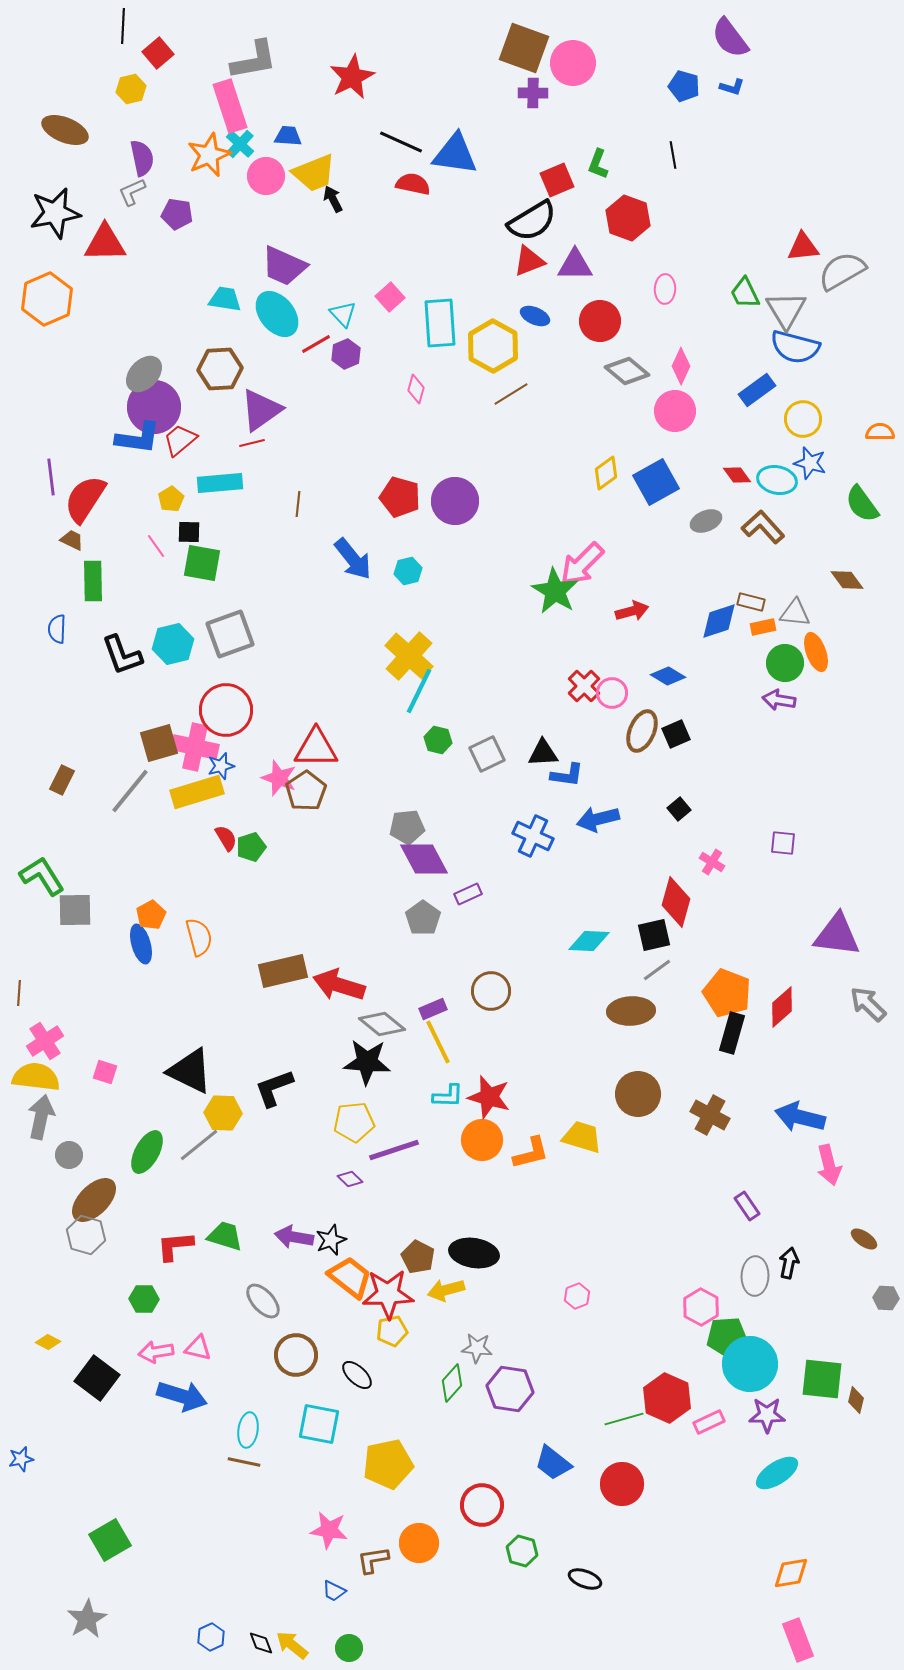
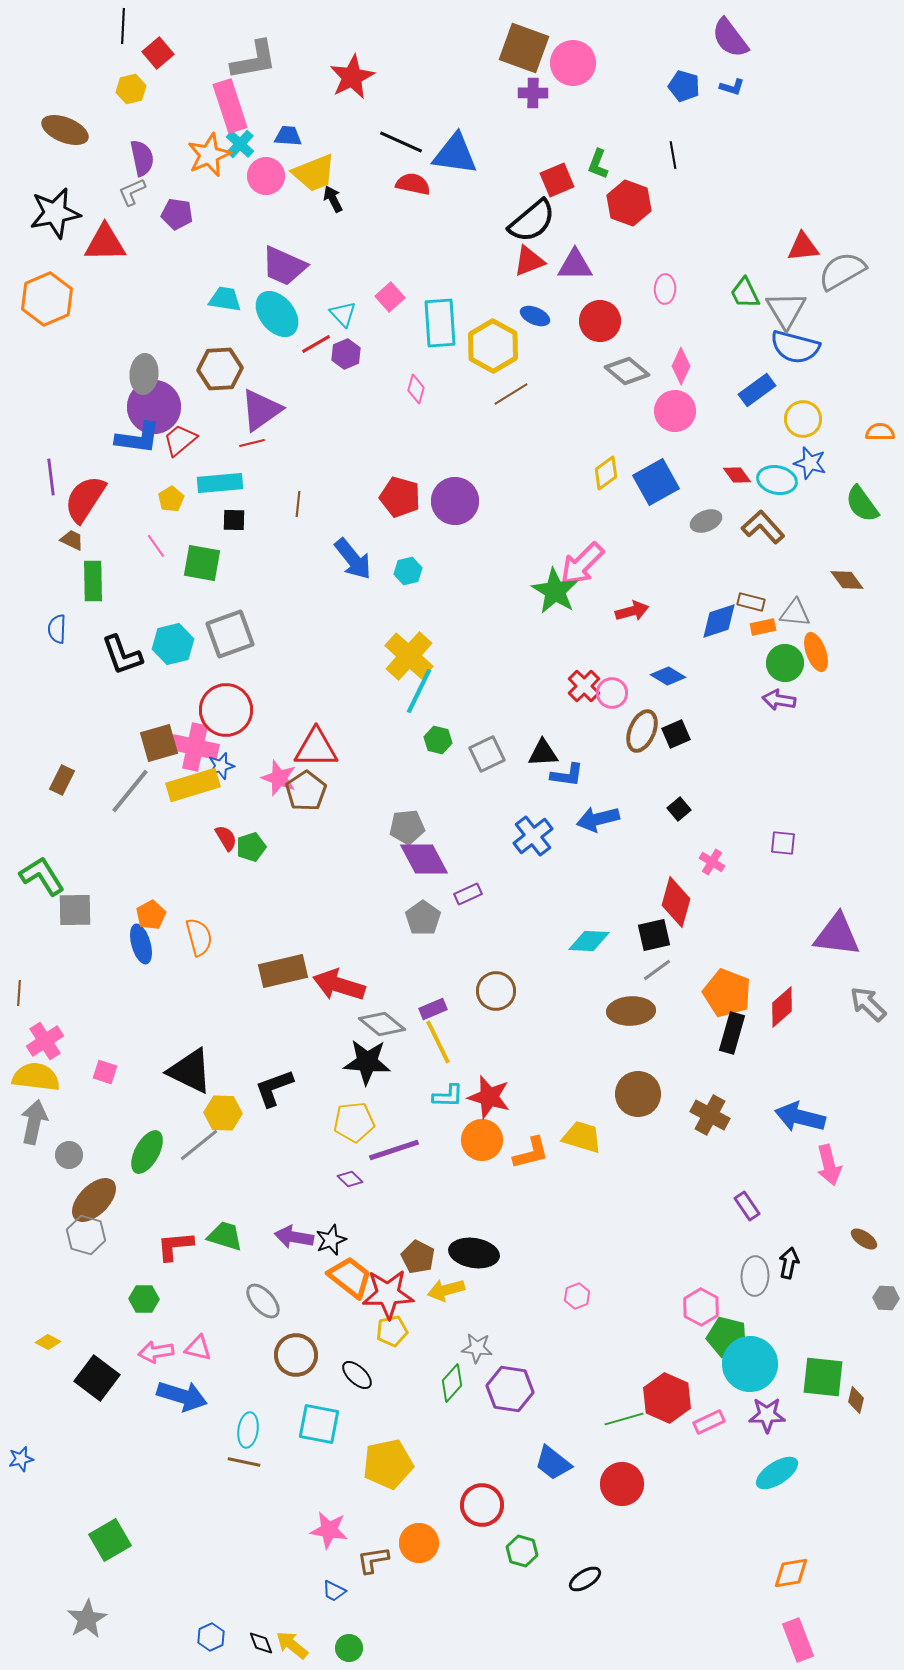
red hexagon at (628, 218): moved 1 px right, 15 px up
black semicircle at (532, 221): rotated 9 degrees counterclockwise
gray ellipse at (144, 374): rotated 39 degrees counterclockwise
black square at (189, 532): moved 45 px right, 12 px up
yellow rectangle at (197, 792): moved 4 px left, 7 px up
blue cross at (533, 836): rotated 27 degrees clockwise
brown circle at (491, 991): moved 5 px right
gray arrow at (41, 1117): moved 7 px left, 5 px down
green pentagon at (727, 1337): rotated 18 degrees clockwise
green square at (822, 1379): moved 1 px right, 2 px up
black ellipse at (585, 1579): rotated 52 degrees counterclockwise
